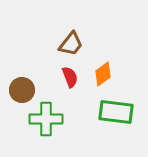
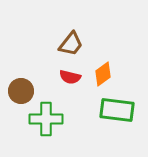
red semicircle: rotated 125 degrees clockwise
brown circle: moved 1 px left, 1 px down
green rectangle: moved 1 px right, 2 px up
